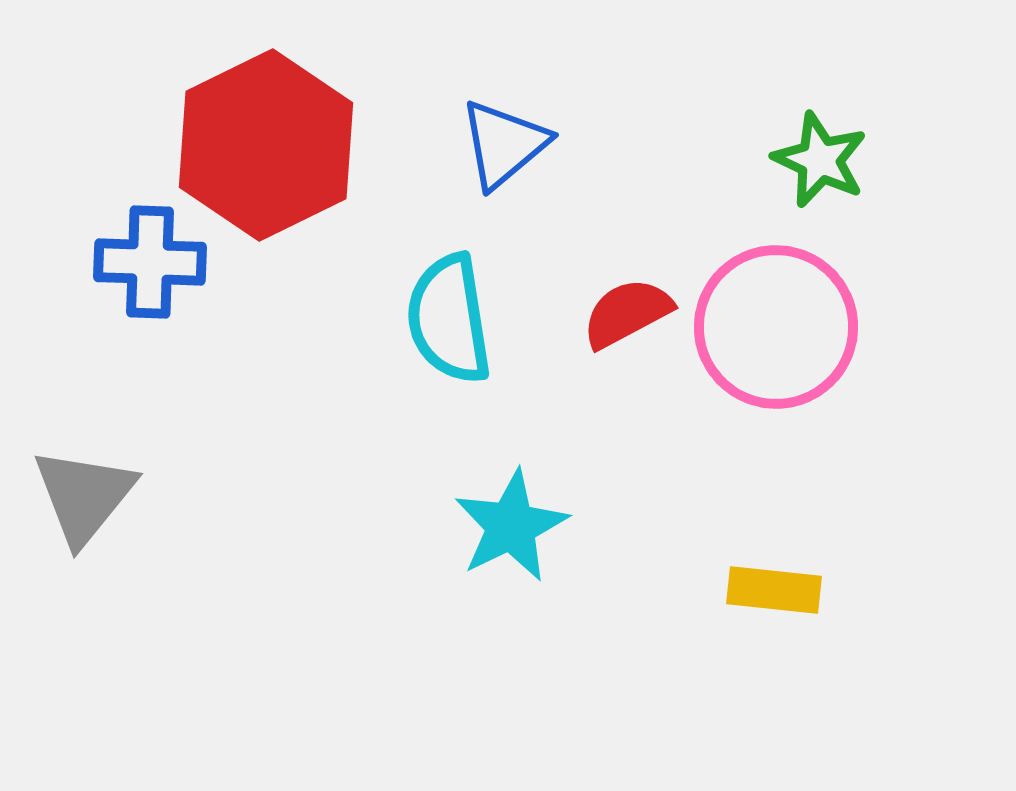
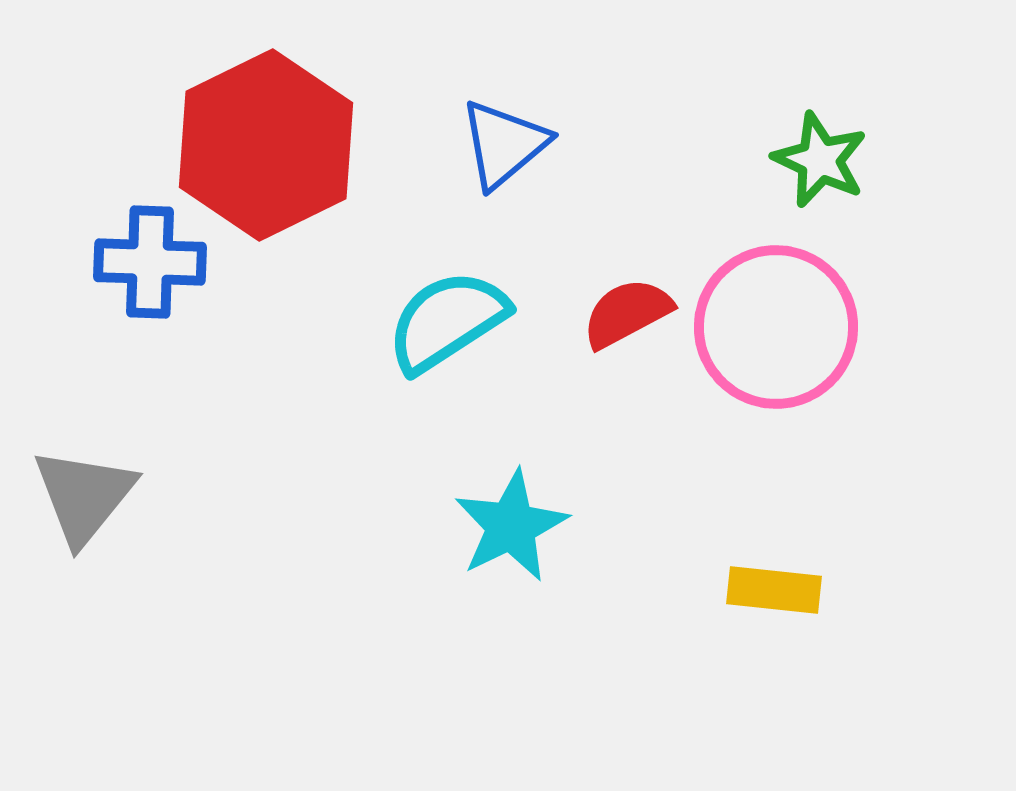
cyan semicircle: moved 2 px left, 2 px down; rotated 66 degrees clockwise
